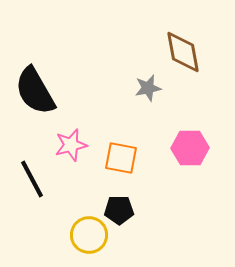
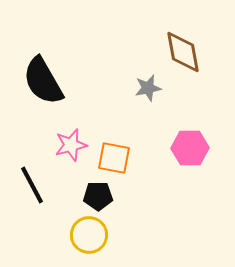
black semicircle: moved 8 px right, 10 px up
orange square: moved 7 px left
black line: moved 6 px down
black pentagon: moved 21 px left, 14 px up
